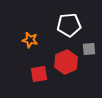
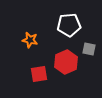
gray square: rotated 16 degrees clockwise
